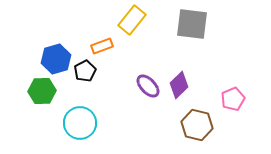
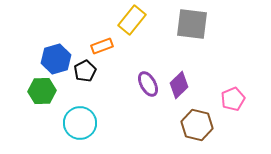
purple ellipse: moved 2 px up; rotated 15 degrees clockwise
